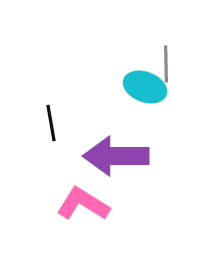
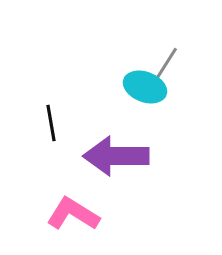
gray line: rotated 33 degrees clockwise
pink L-shape: moved 10 px left, 10 px down
